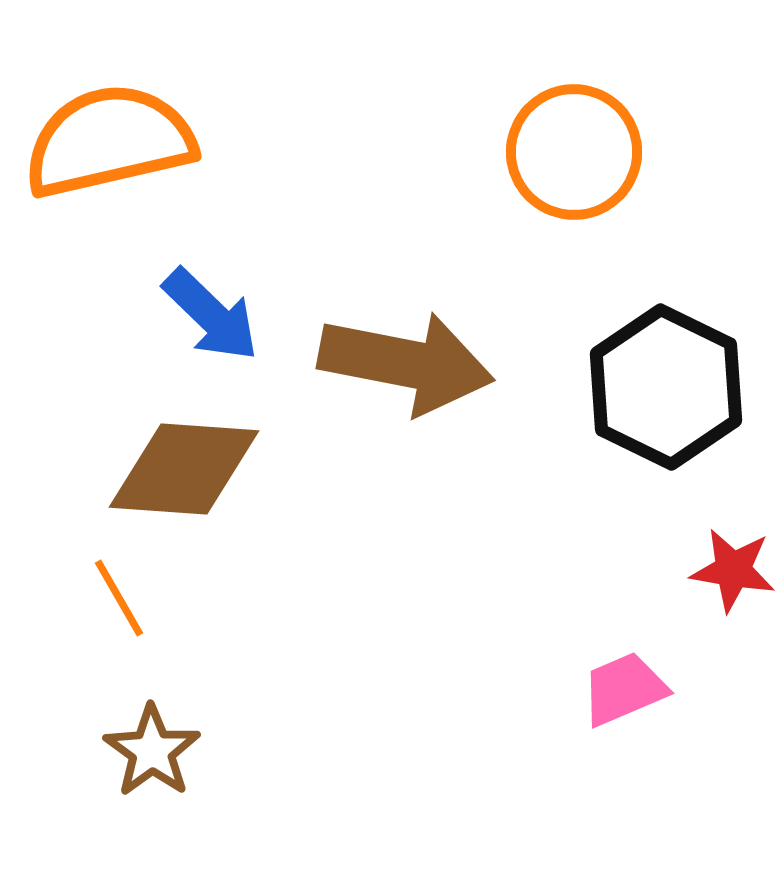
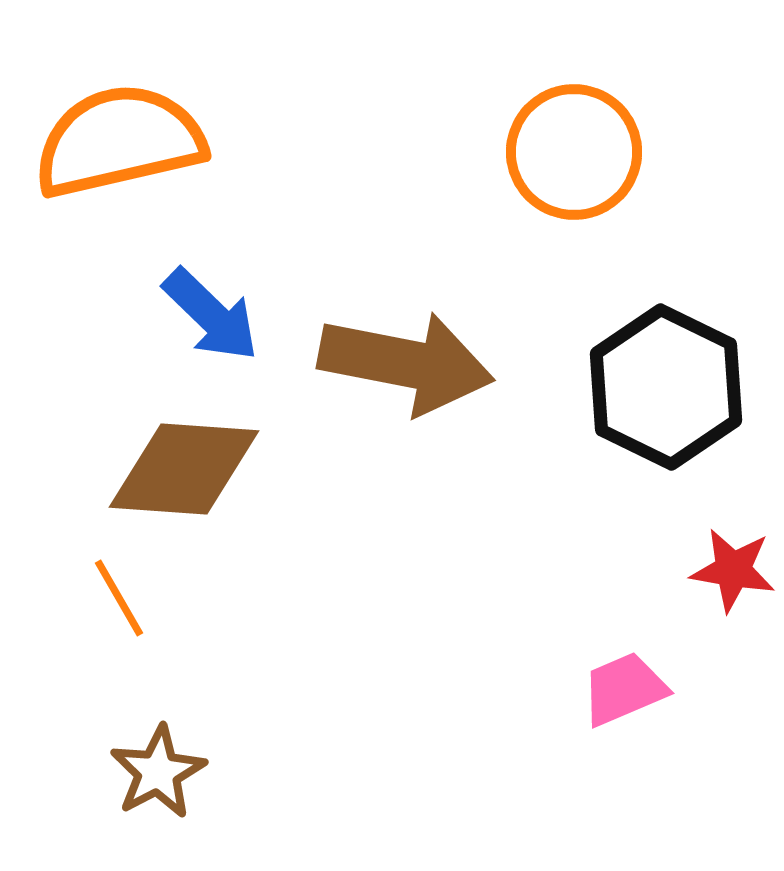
orange semicircle: moved 10 px right
brown star: moved 6 px right, 21 px down; rotated 8 degrees clockwise
